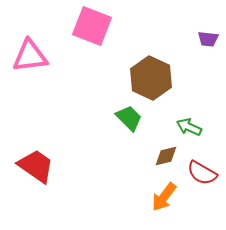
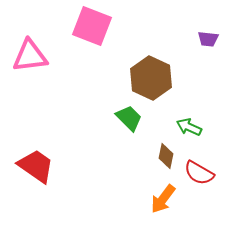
brown diamond: rotated 65 degrees counterclockwise
red semicircle: moved 3 px left
orange arrow: moved 1 px left, 2 px down
